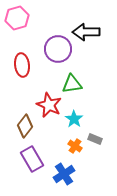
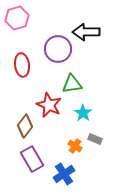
cyan star: moved 9 px right, 6 px up
